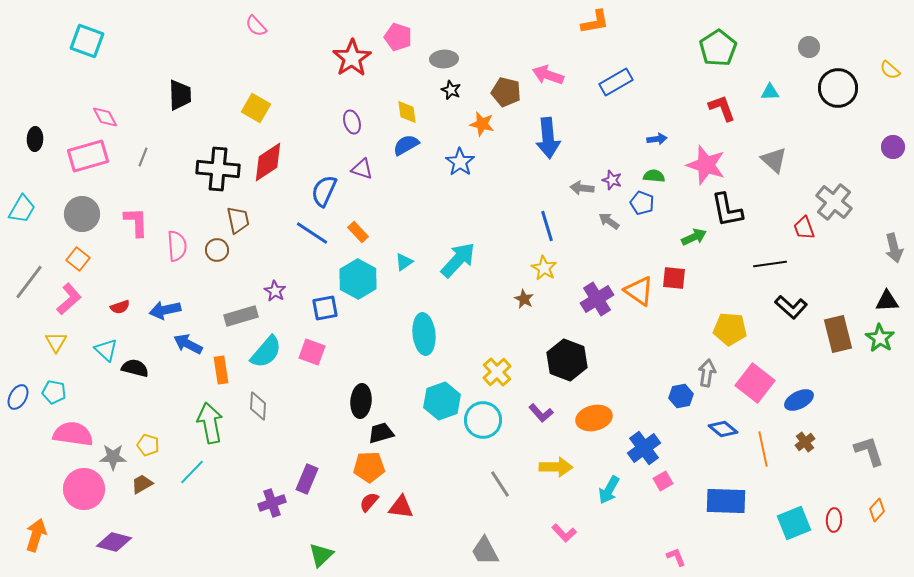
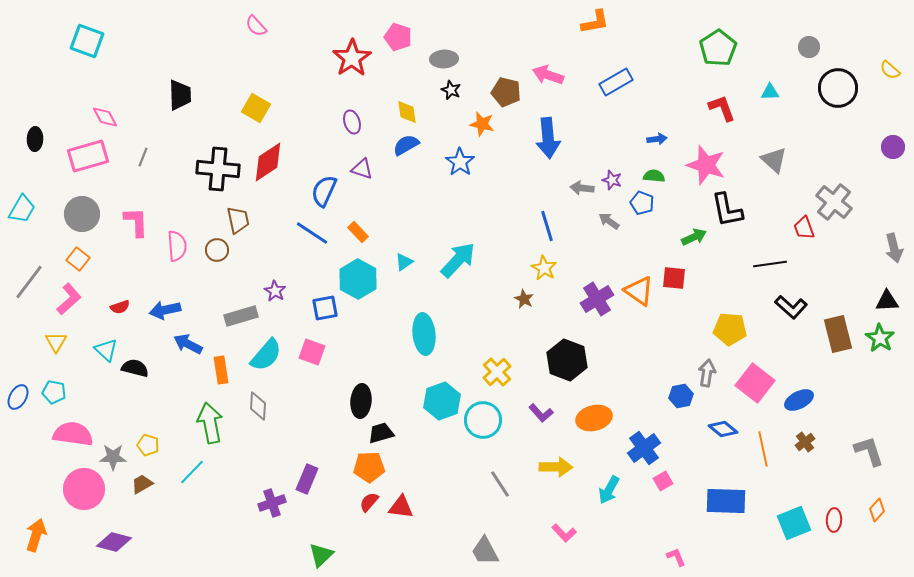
cyan semicircle at (266, 352): moved 3 px down
